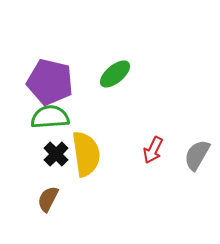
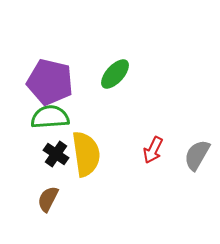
green ellipse: rotated 8 degrees counterclockwise
black cross: rotated 10 degrees counterclockwise
